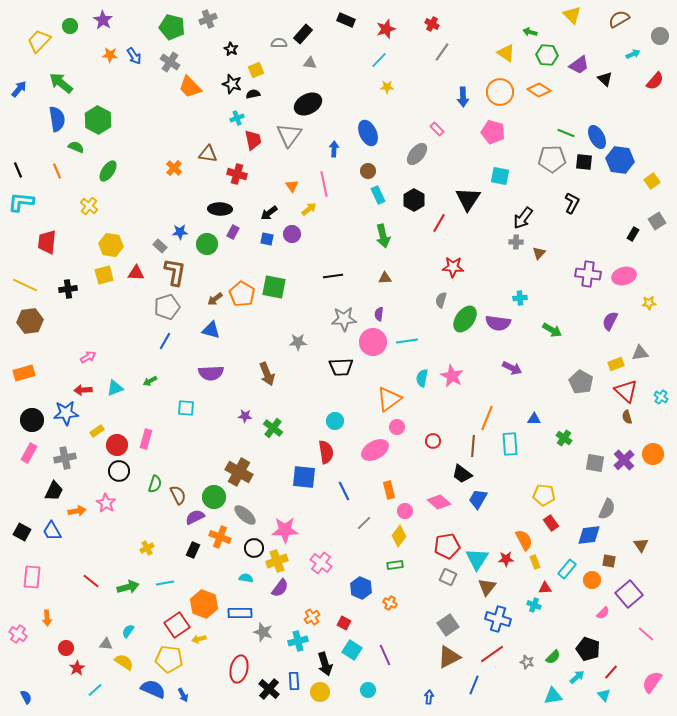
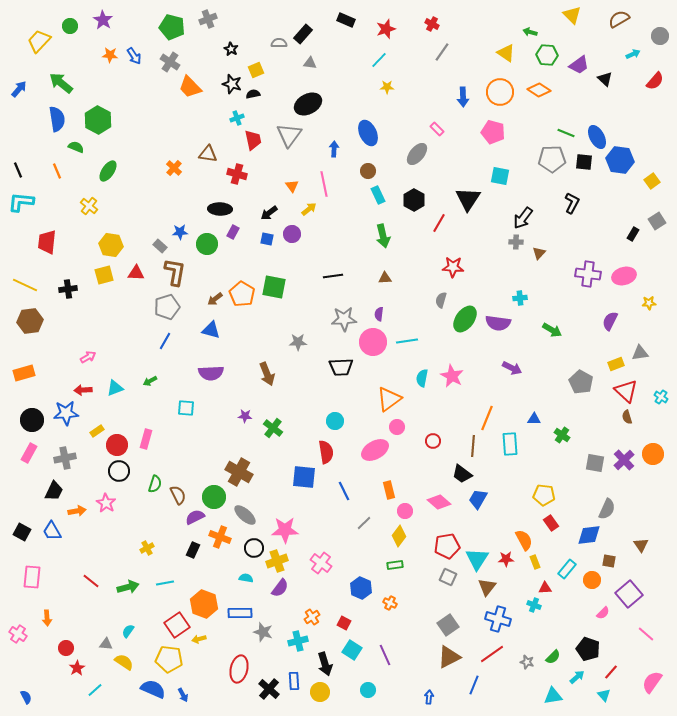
green cross at (564, 438): moved 2 px left, 3 px up
